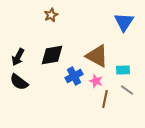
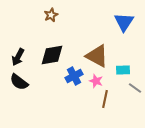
gray line: moved 8 px right, 2 px up
